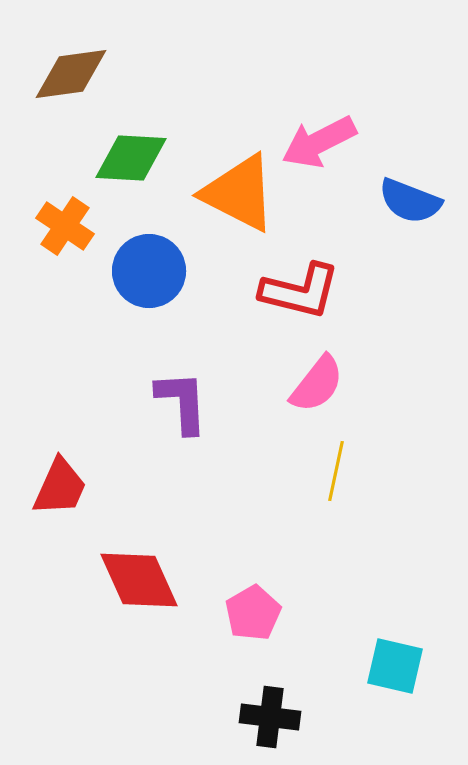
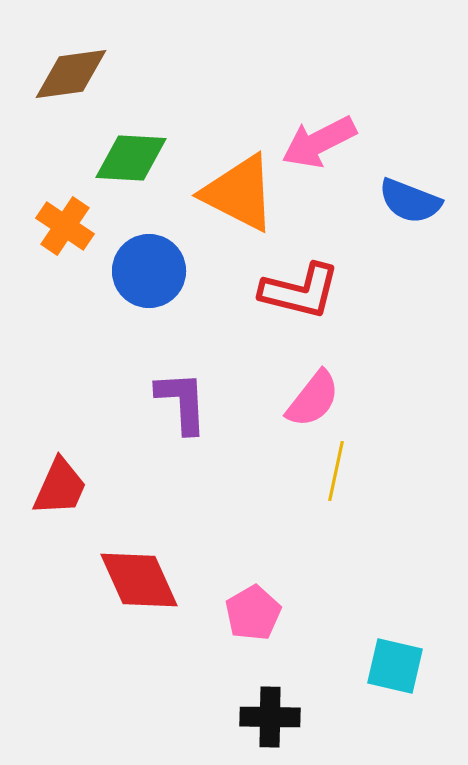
pink semicircle: moved 4 px left, 15 px down
black cross: rotated 6 degrees counterclockwise
